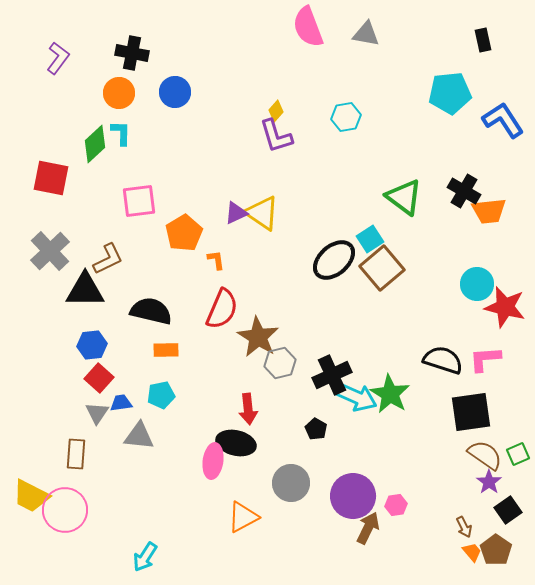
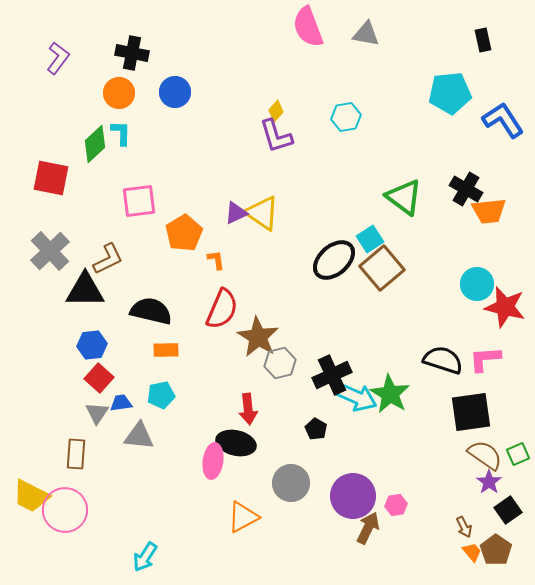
black cross at (464, 191): moved 2 px right, 2 px up
